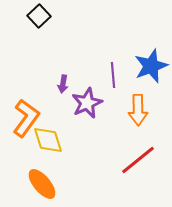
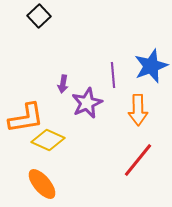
orange L-shape: rotated 45 degrees clockwise
yellow diamond: rotated 48 degrees counterclockwise
red line: rotated 12 degrees counterclockwise
